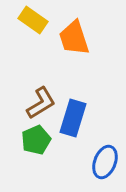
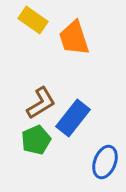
blue rectangle: rotated 21 degrees clockwise
